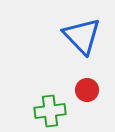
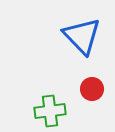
red circle: moved 5 px right, 1 px up
